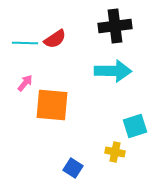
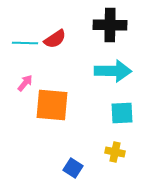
black cross: moved 5 px left, 1 px up; rotated 8 degrees clockwise
cyan square: moved 13 px left, 13 px up; rotated 15 degrees clockwise
